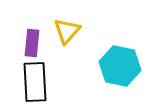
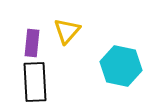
cyan hexagon: moved 1 px right
